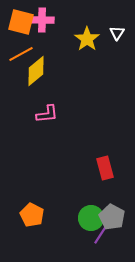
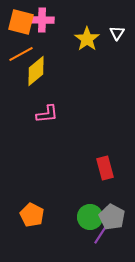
green circle: moved 1 px left, 1 px up
